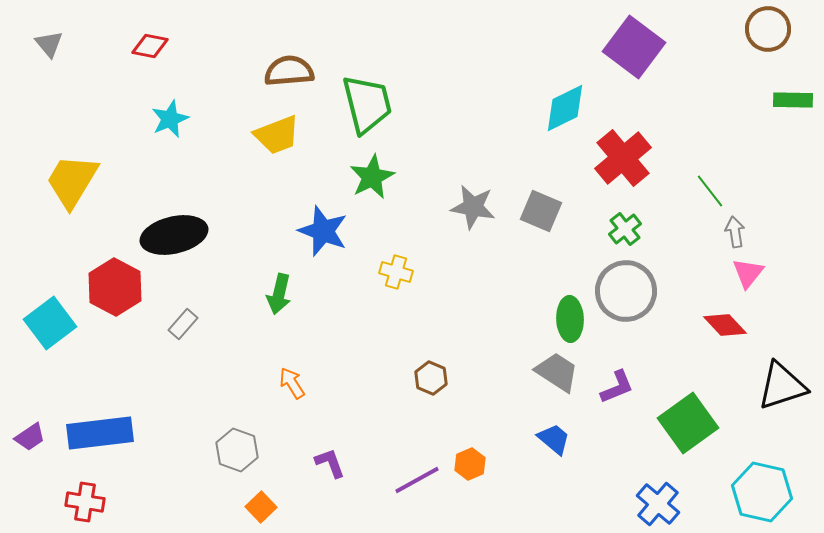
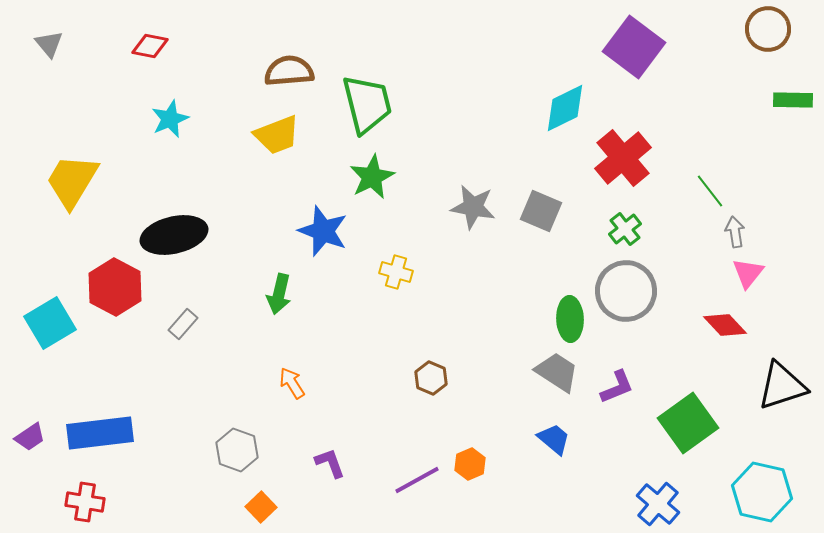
cyan square at (50, 323): rotated 6 degrees clockwise
